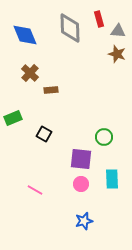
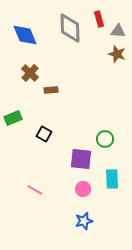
green circle: moved 1 px right, 2 px down
pink circle: moved 2 px right, 5 px down
